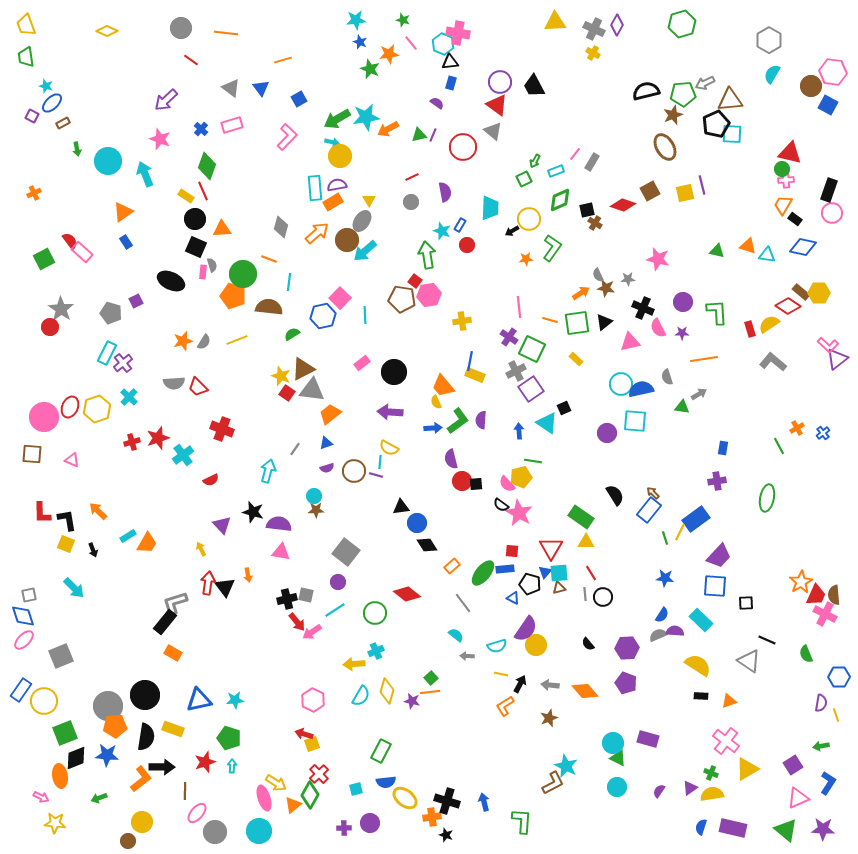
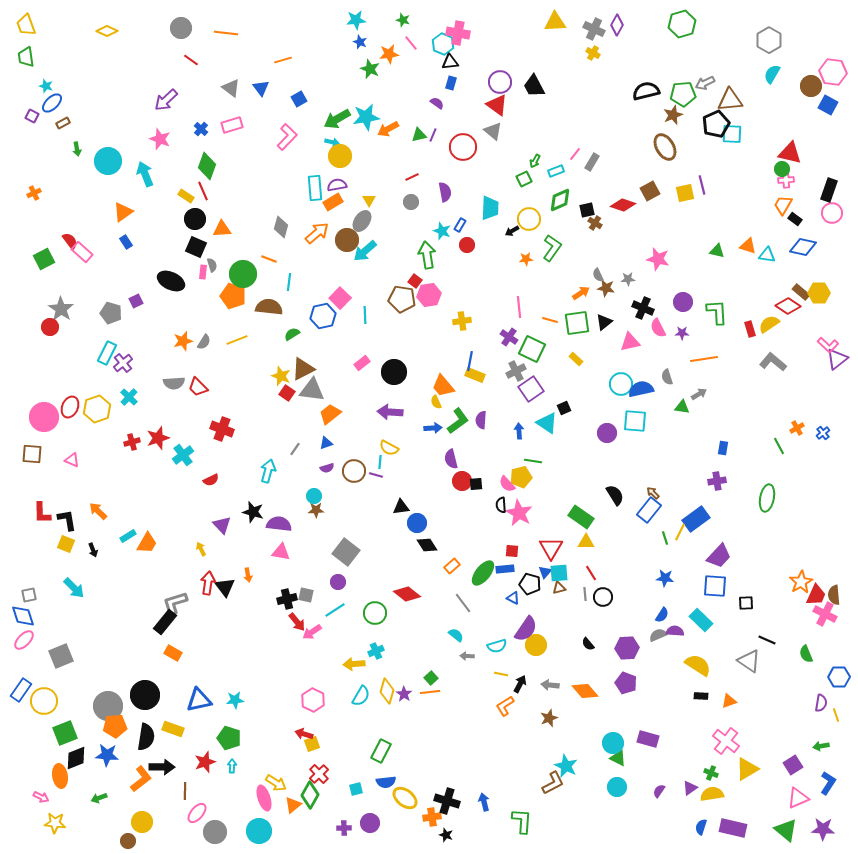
black semicircle at (501, 505): rotated 49 degrees clockwise
purple star at (412, 701): moved 8 px left, 7 px up; rotated 21 degrees clockwise
